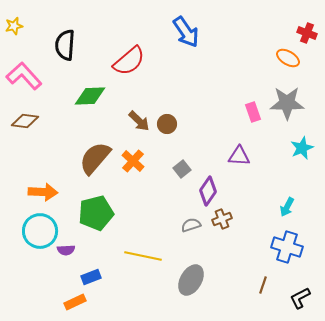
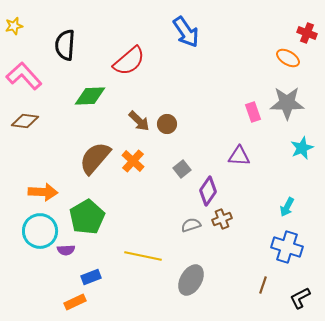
green pentagon: moved 9 px left, 4 px down; rotated 16 degrees counterclockwise
